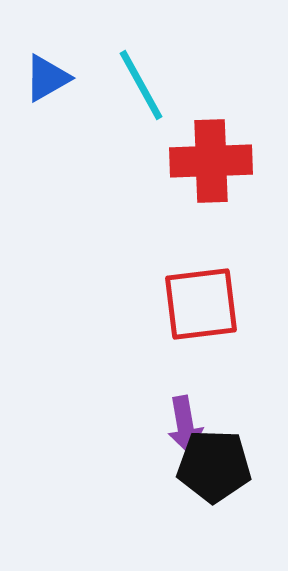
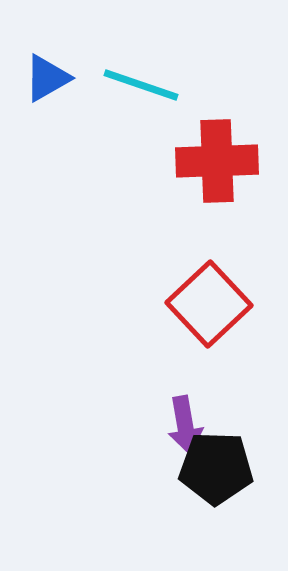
cyan line: rotated 42 degrees counterclockwise
red cross: moved 6 px right
red square: moved 8 px right; rotated 36 degrees counterclockwise
black pentagon: moved 2 px right, 2 px down
